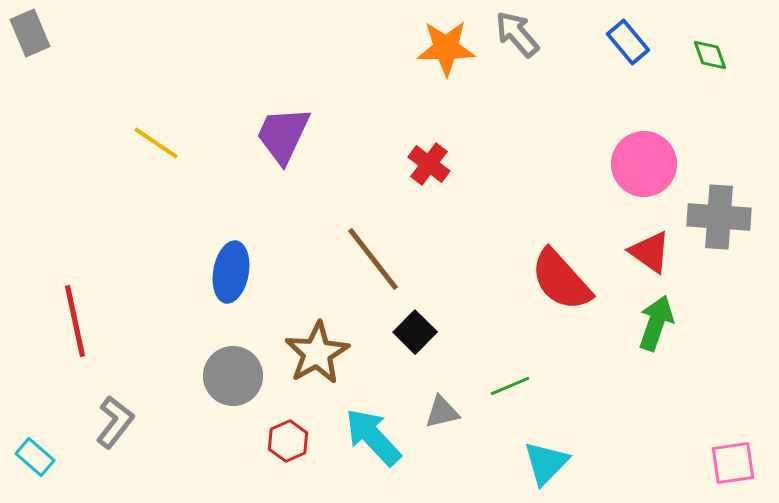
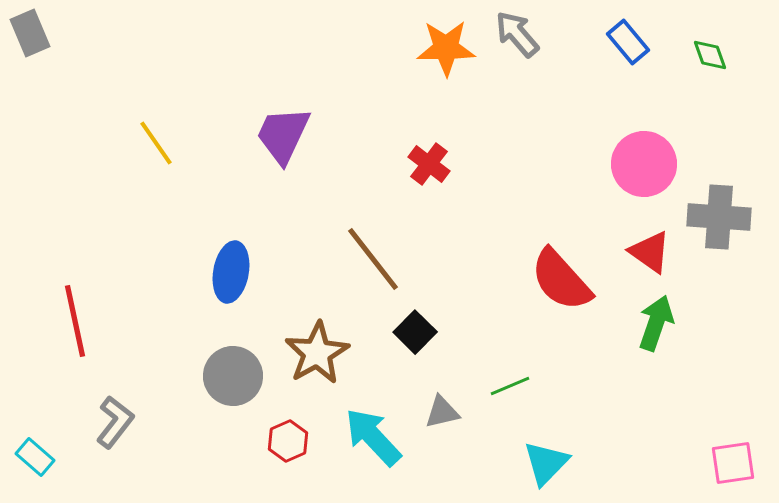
yellow line: rotated 21 degrees clockwise
